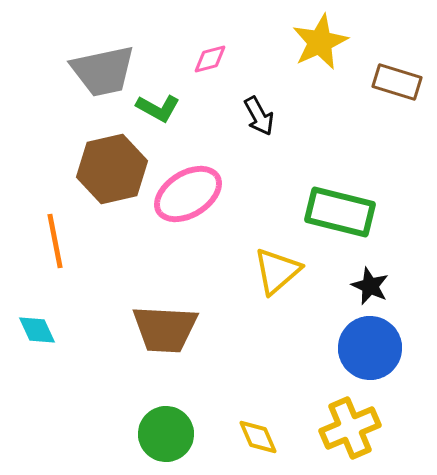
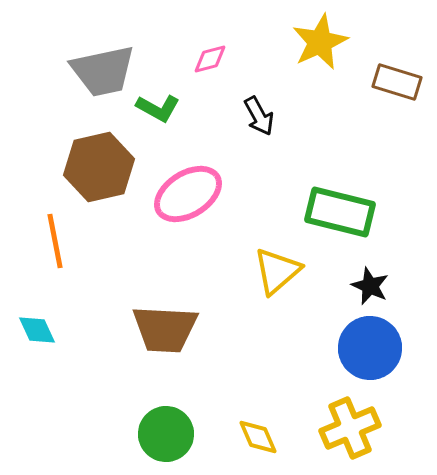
brown hexagon: moved 13 px left, 2 px up
